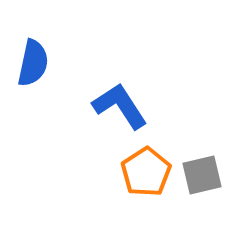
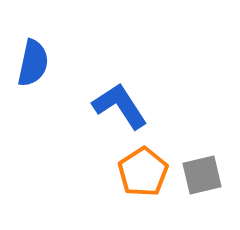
orange pentagon: moved 3 px left
